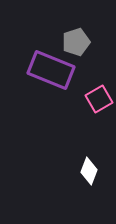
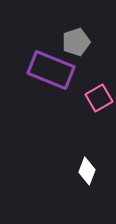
pink square: moved 1 px up
white diamond: moved 2 px left
